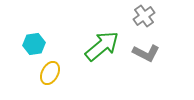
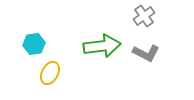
green arrow: rotated 33 degrees clockwise
